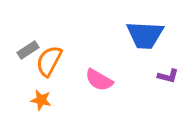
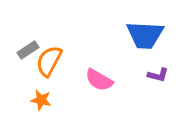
purple L-shape: moved 10 px left, 1 px up
